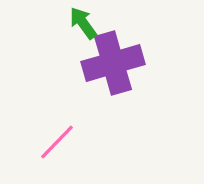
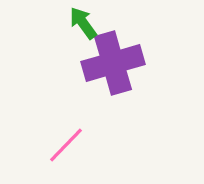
pink line: moved 9 px right, 3 px down
